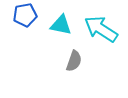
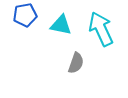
cyan arrow: rotated 32 degrees clockwise
gray semicircle: moved 2 px right, 2 px down
